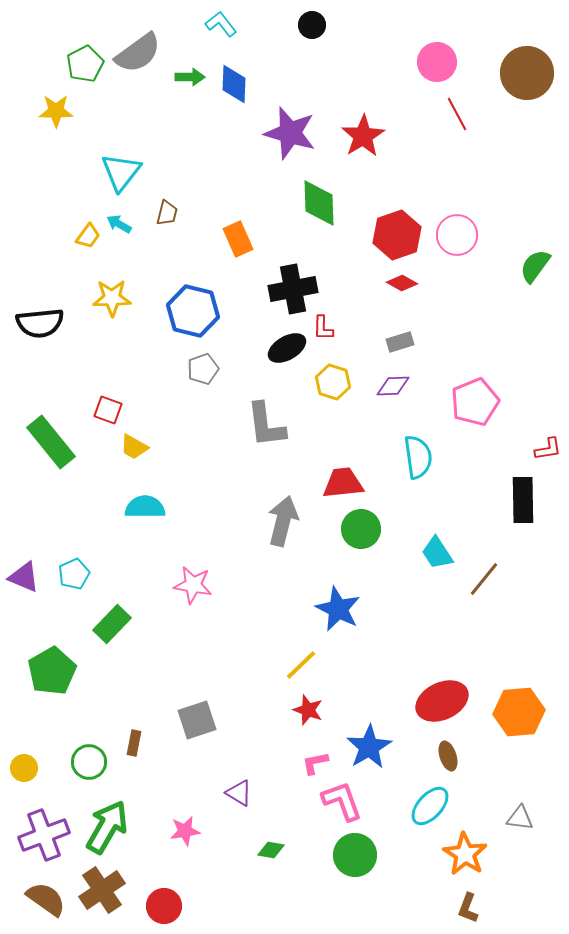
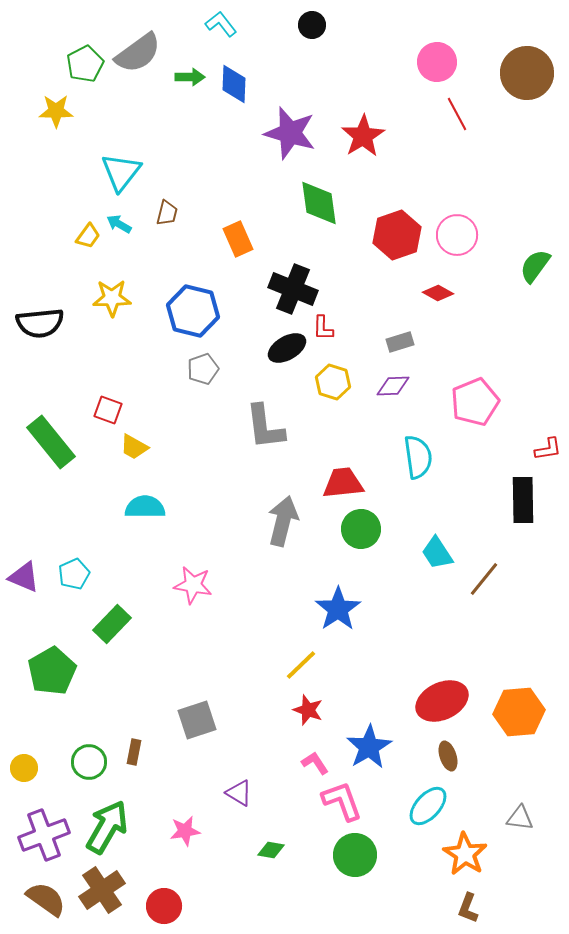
green diamond at (319, 203): rotated 6 degrees counterclockwise
red diamond at (402, 283): moved 36 px right, 10 px down
black cross at (293, 289): rotated 33 degrees clockwise
gray L-shape at (266, 425): moved 1 px left, 2 px down
blue star at (338, 609): rotated 12 degrees clockwise
brown rectangle at (134, 743): moved 9 px down
pink L-shape at (315, 763): rotated 68 degrees clockwise
cyan ellipse at (430, 806): moved 2 px left
